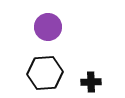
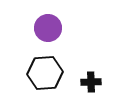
purple circle: moved 1 px down
